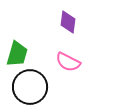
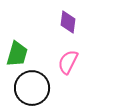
pink semicircle: rotated 90 degrees clockwise
black circle: moved 2 px right, 1 px down
